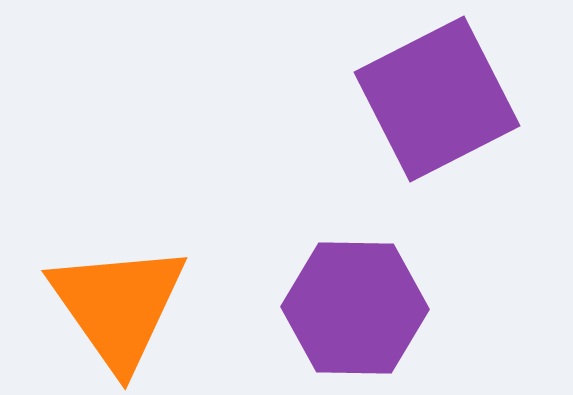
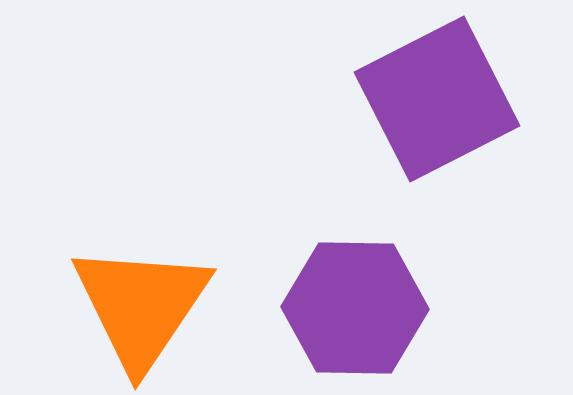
orange triangle: moved 23 px right; rotated 9 degrees clockwise
